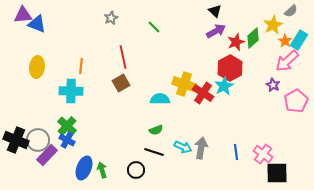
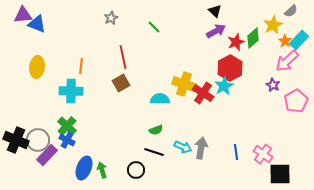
cyan rectangle: rotated 12 degrees clockwise
black square: moved 3 px right, 1 px down
